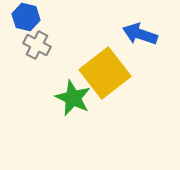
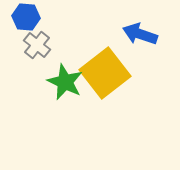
blue hexagon: rotated 8 degrees counterclockwise
gray cross: rotated 12 degrees clockwise
green star: moved 8 px left, 16 px up
